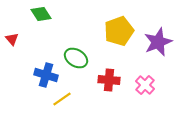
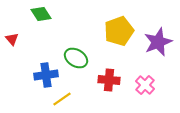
blue cross: rotated 25 degrees counterclockwise
